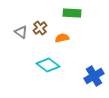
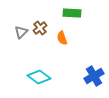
gray triangle: rotated 40 degrees clockwise
orange semicircle: rotated 96 degrees counterclockwise
cyan diamond: moved 9 px left, 12 px down
